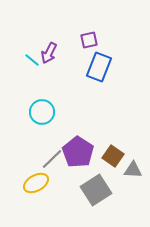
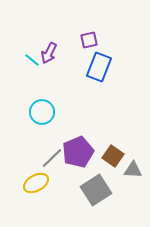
purple pentagon: rotated 16 degrees clockwise
gray line: moved 1 px up
